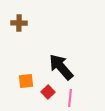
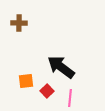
black arrow: rotated 12 degrees counterclockwise
red square: moved 1 px left, 1 px up
